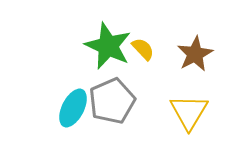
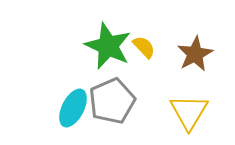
yellow semicircle: moved 1 px right, 2 px up
